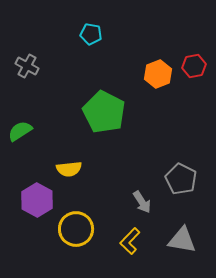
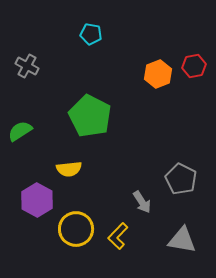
green pentagon: moved 14 px left, 4 px down
yellow L-shape: moved 12 px left, 5 px up
